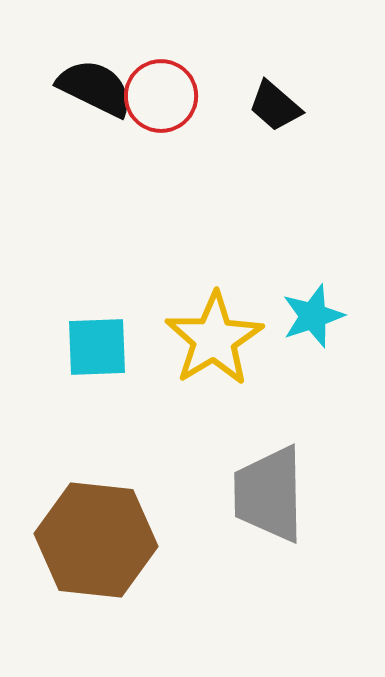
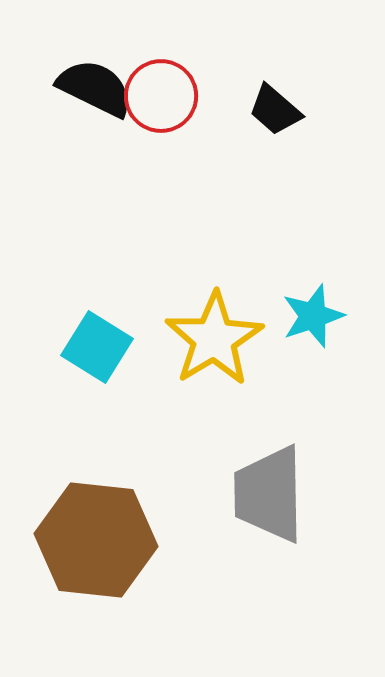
black trapezoid: moved 4 px down
cyan square: rotated 34 degrees clockwise
